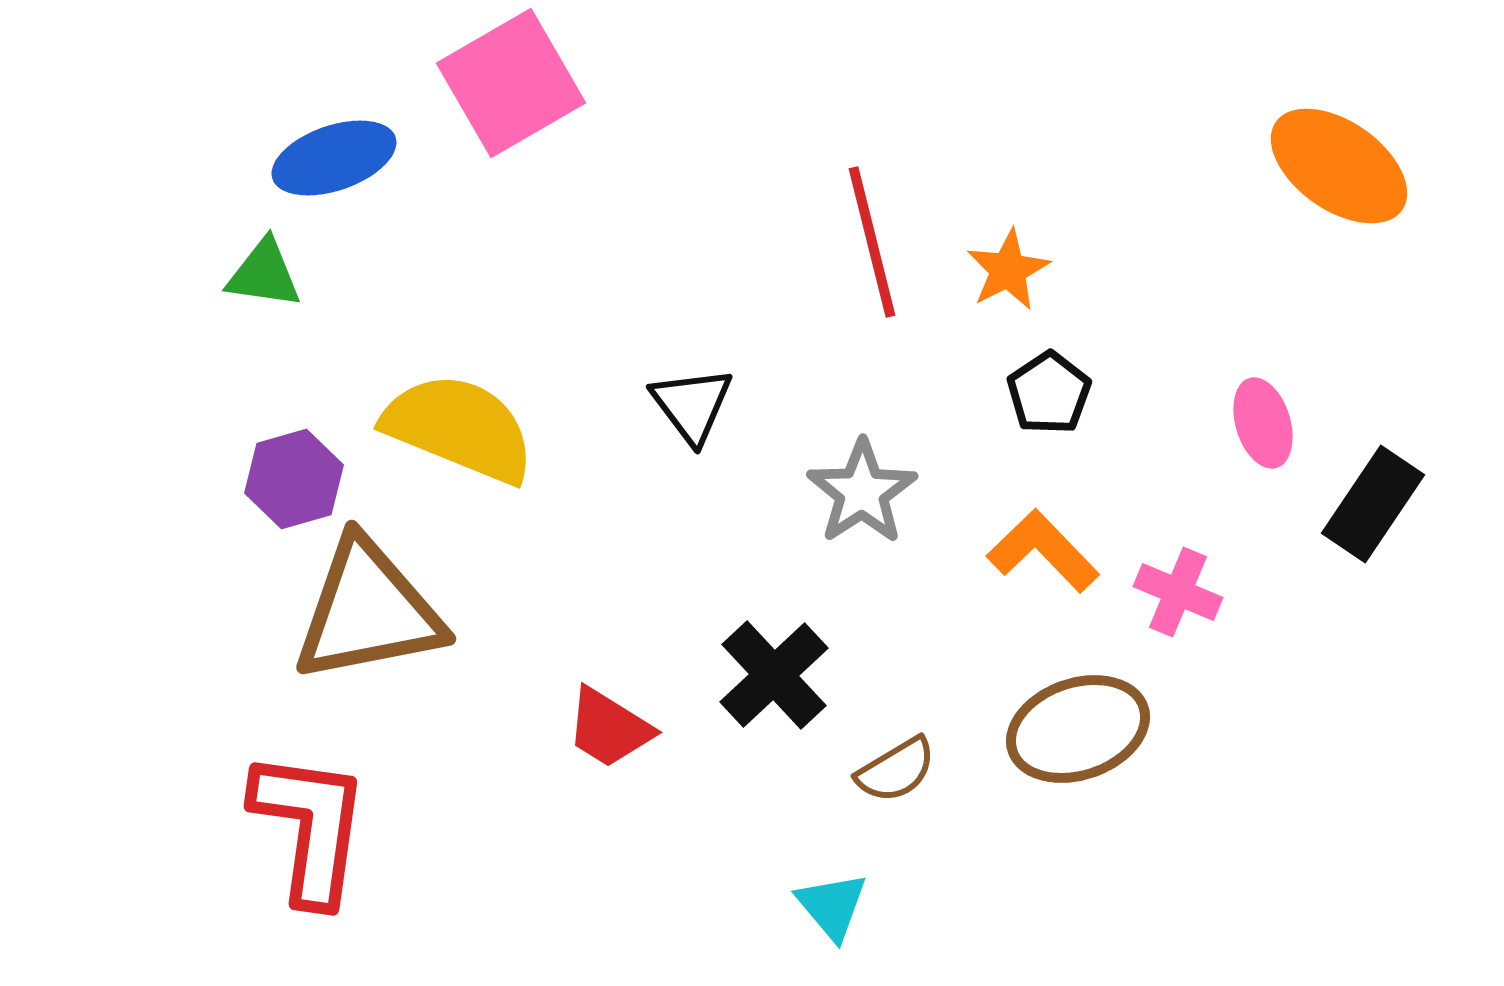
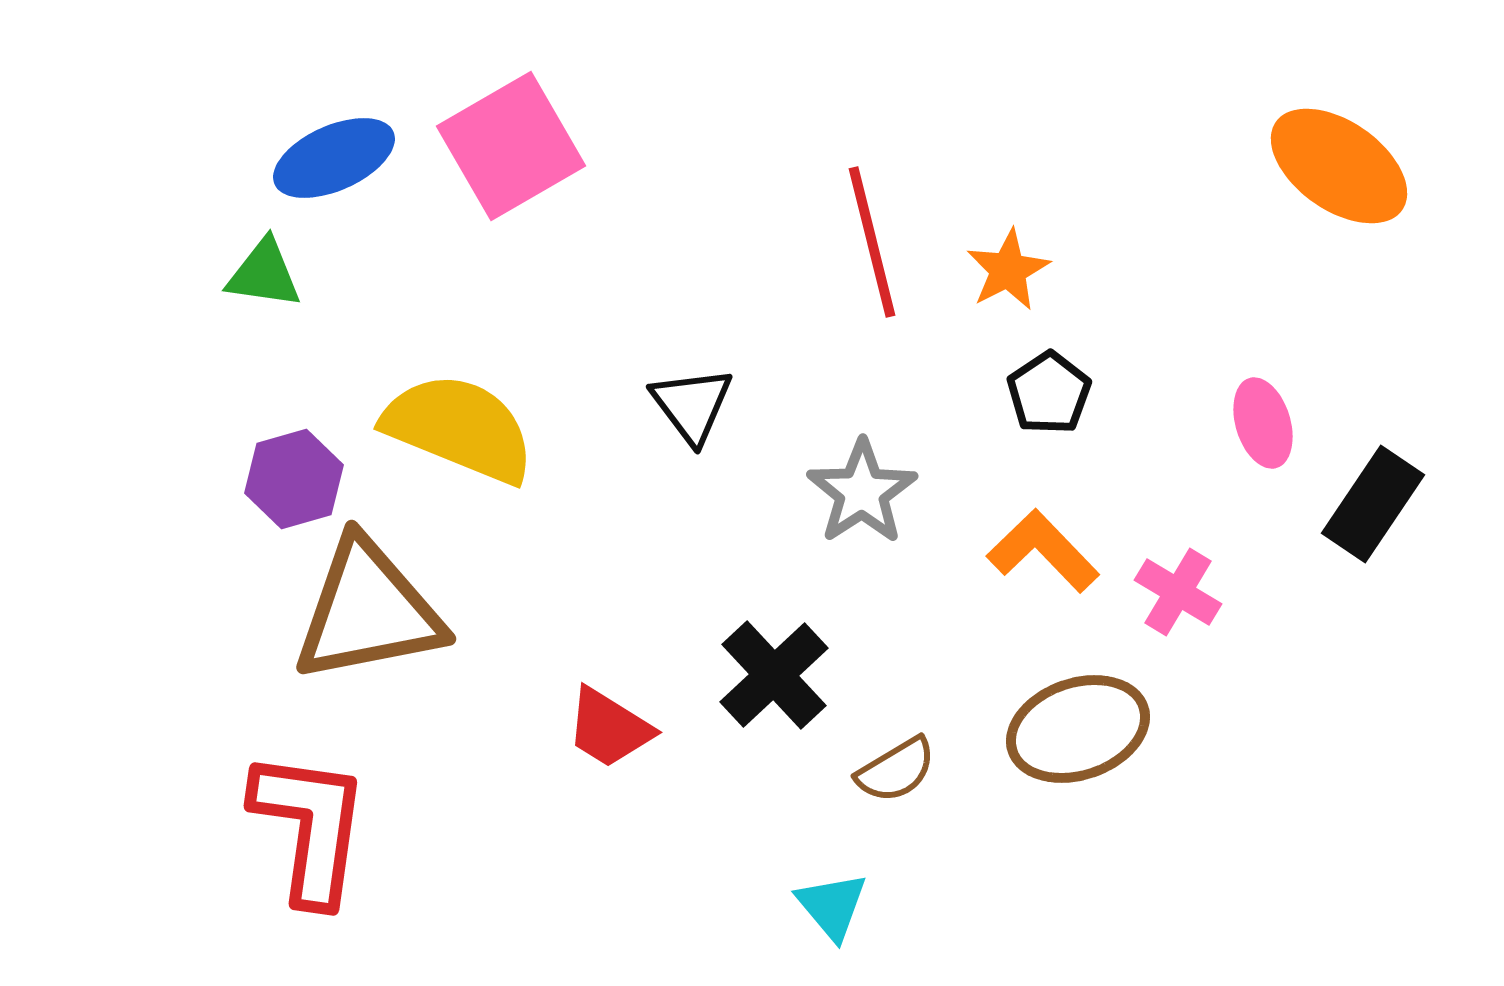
pink square: moved 63 px down
blue ellipse: rotated 5 degrees counterclockwise
pink cross: rotated 8 degrees clockwise
